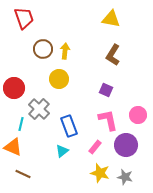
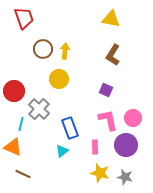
red circle: moved 3 px down
pink circle: moved 5 px left, 3 px down
blue rectangle: moved 1 px right, 2 px down
pink rectangle: rotated 40 degrees counterclockwise
